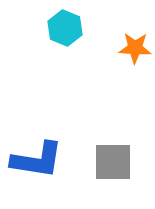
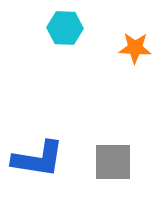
cyan hexagon: rotated 20 degrees counterclockwise
blue L-shape: moved 1 px right, 1 px up
